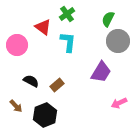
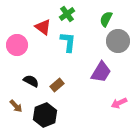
green semicircle: moved 2 px left
